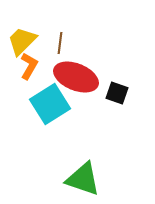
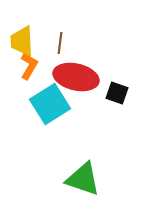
yellow trapezoid: rotated 48 degrees counterclockwise
red ellipse: rotated 9 degrees counterclockwise
